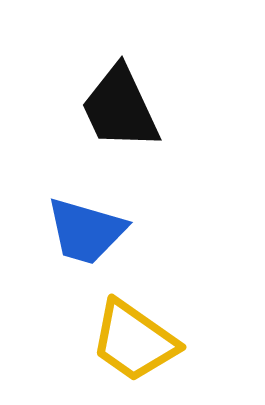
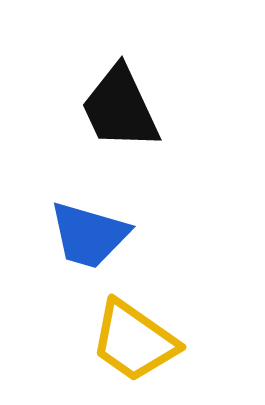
blue trapezoid: moved 3 px right, 4 px down
